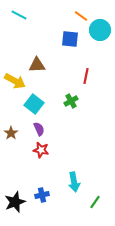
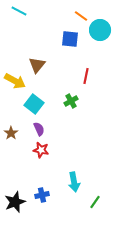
cyan line: moved 4 px up
brown triangle: rotated 48 degrees counterclockwise
